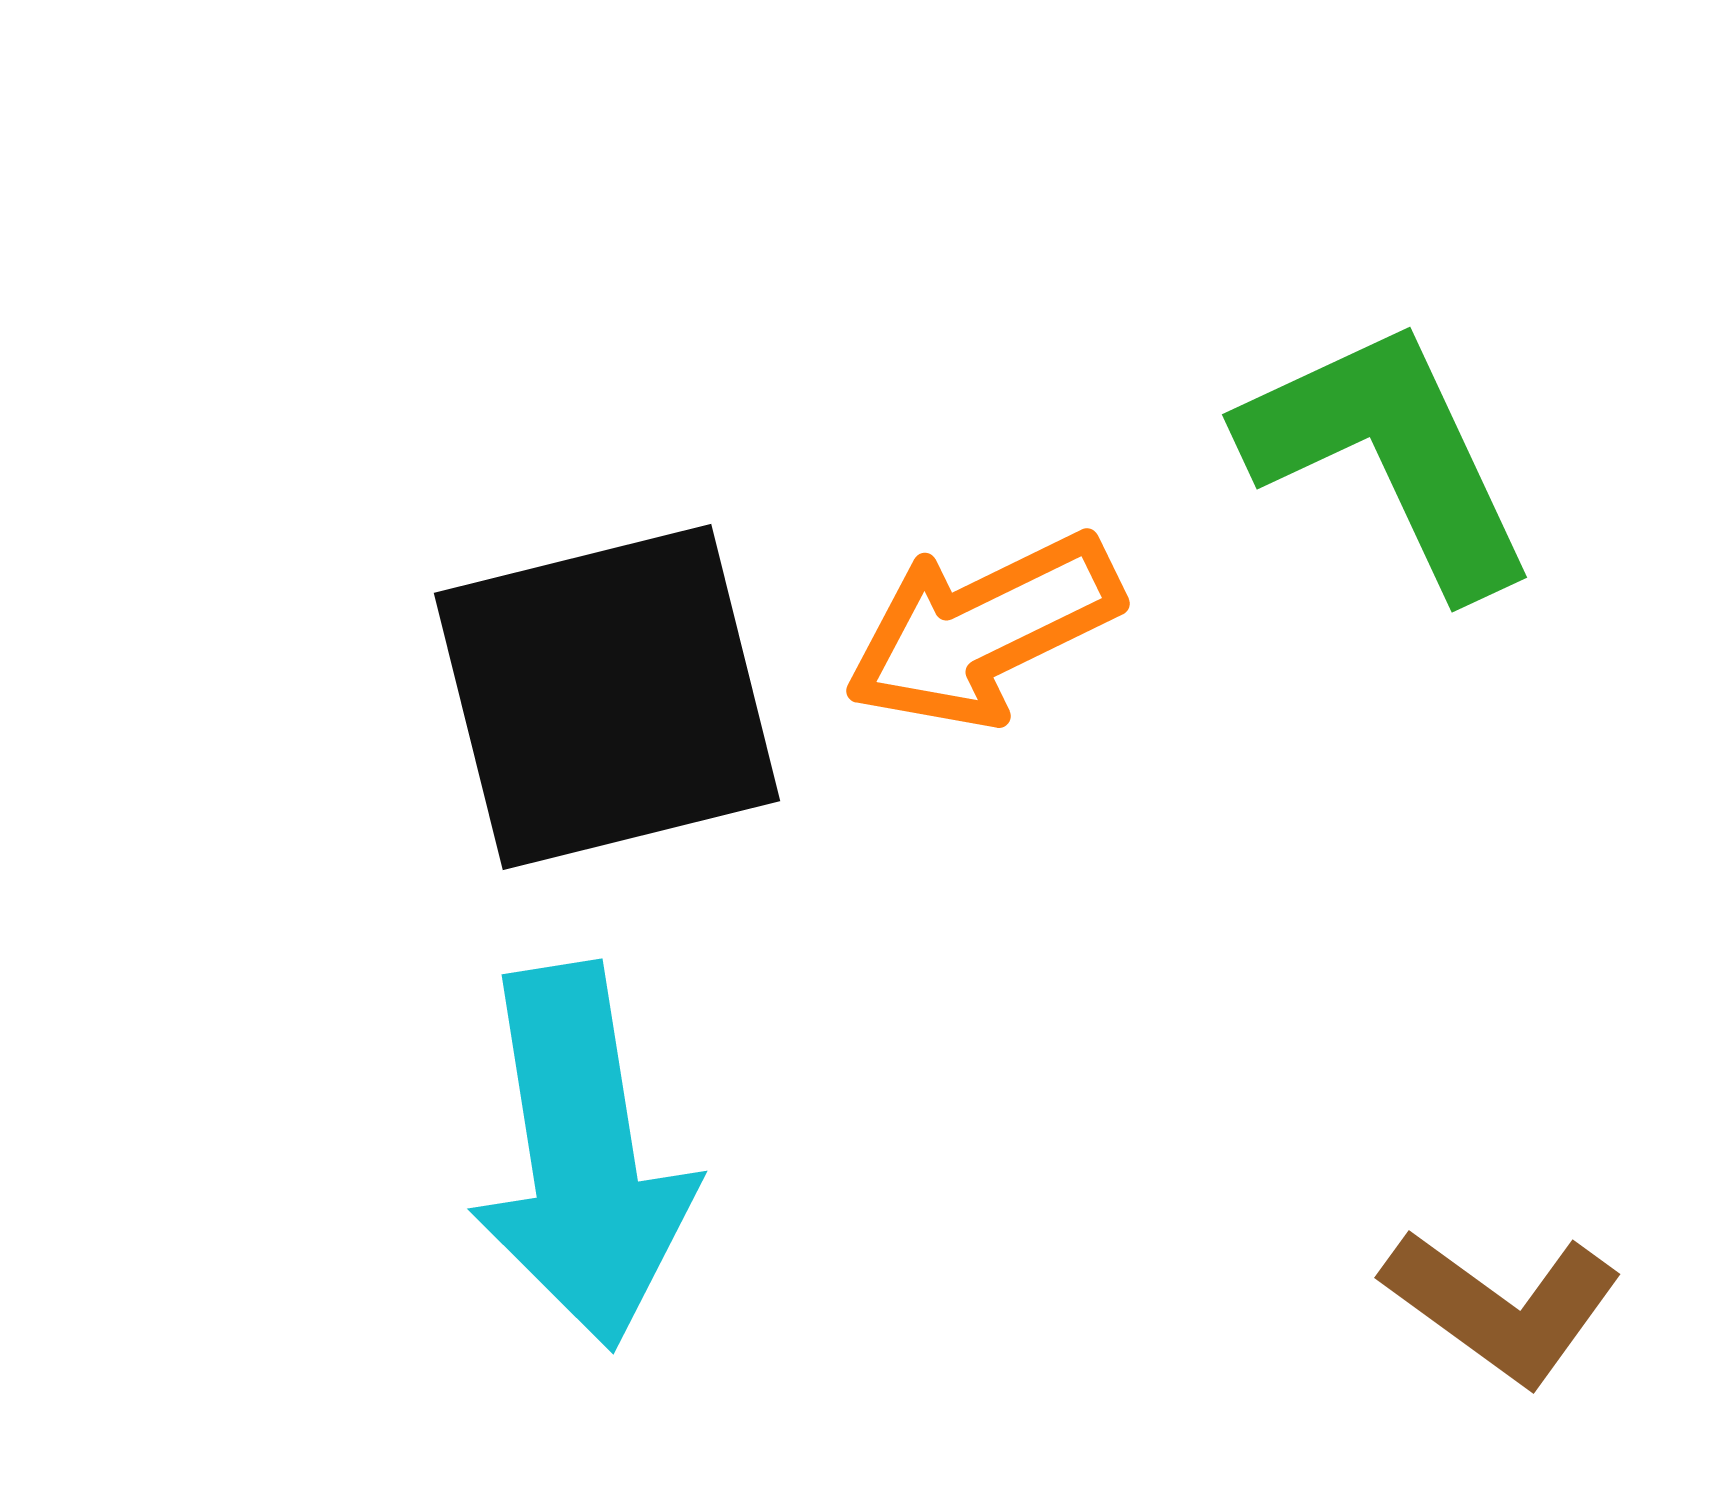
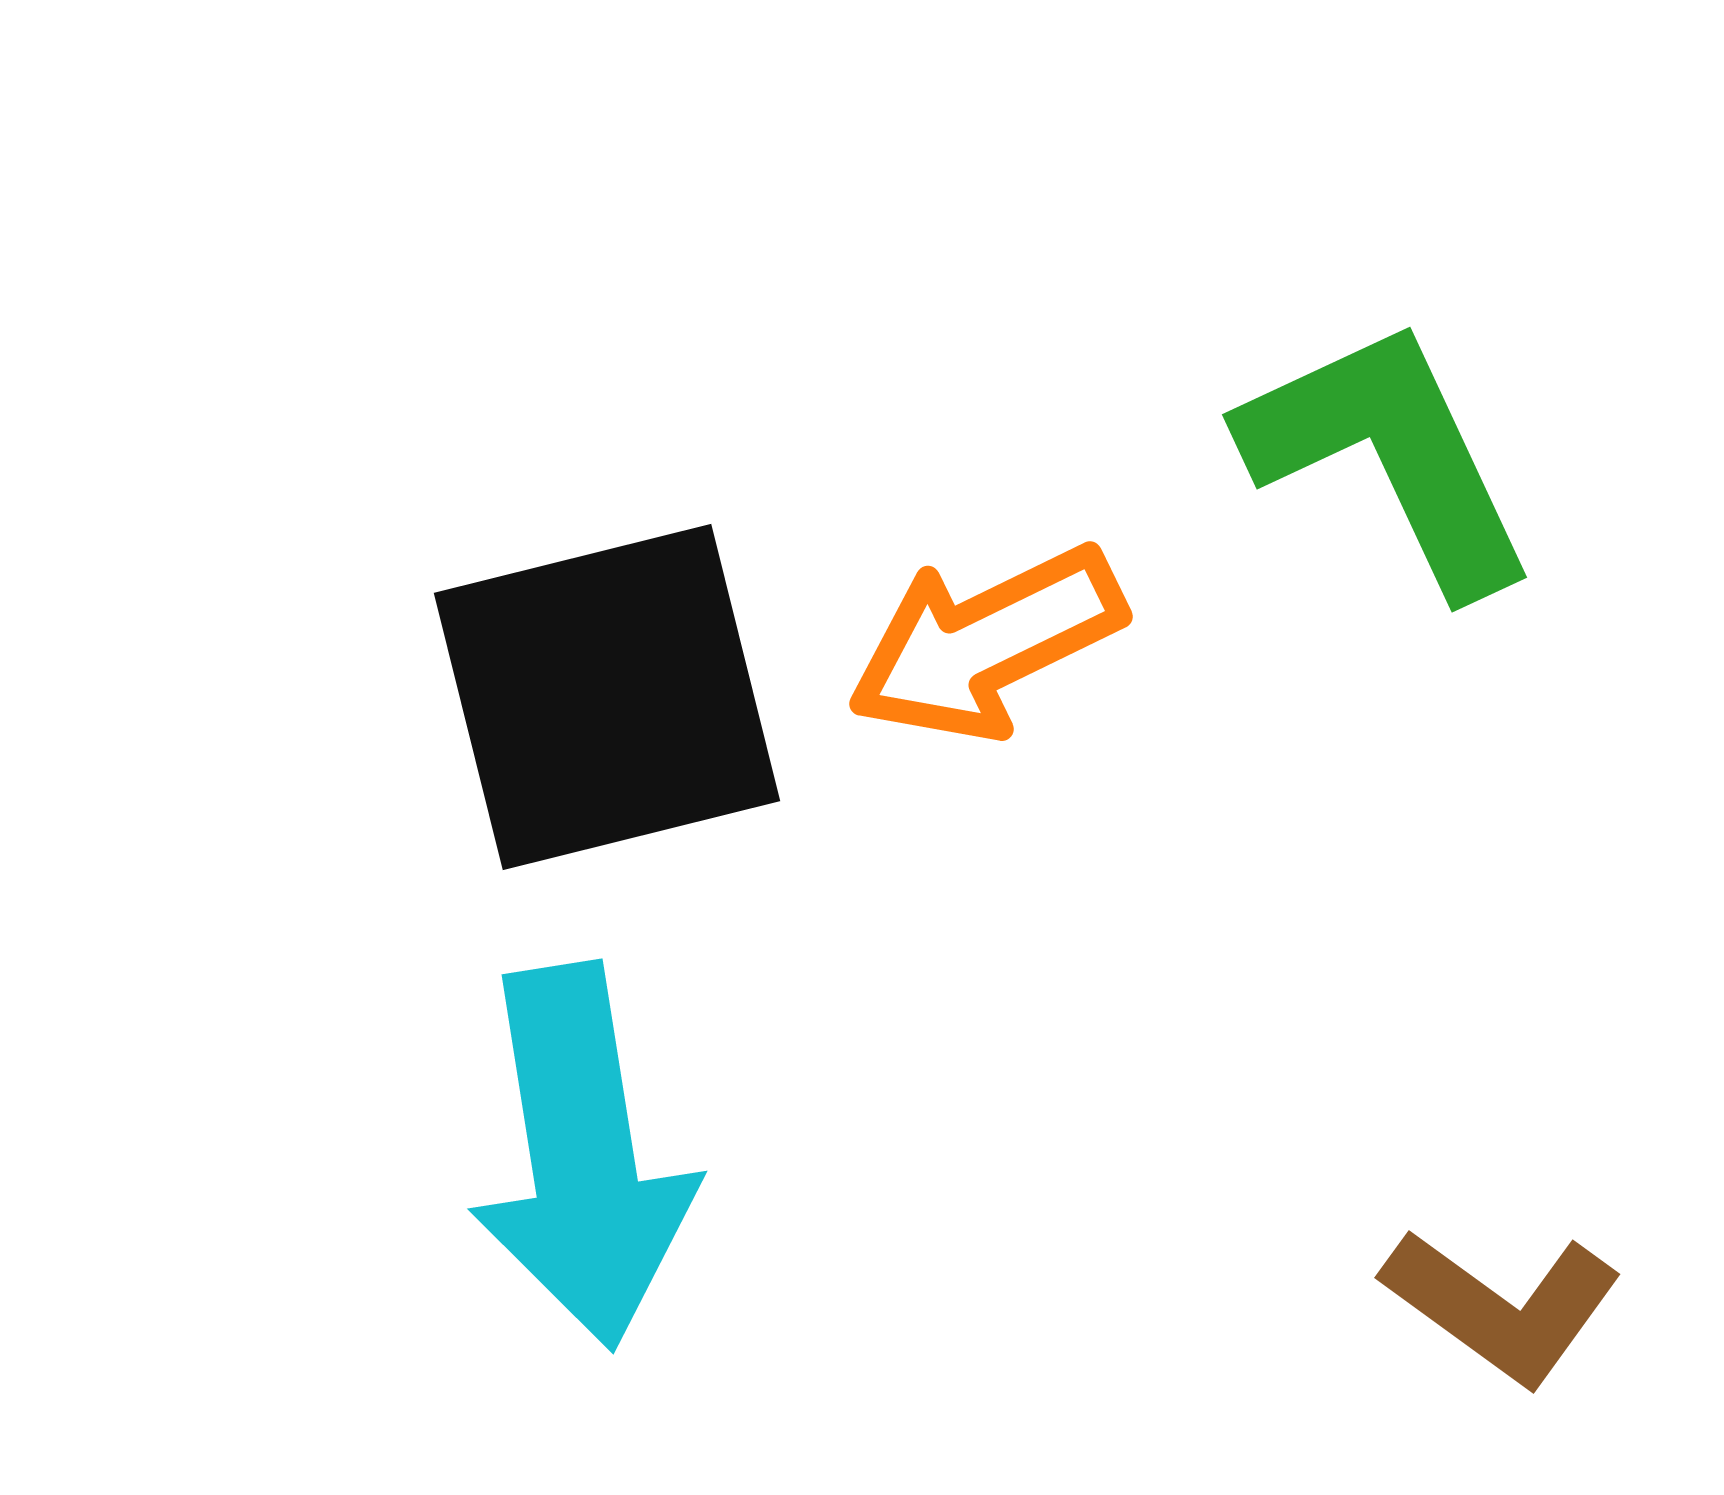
orange arrow: moved 3 px right, 13 px down
